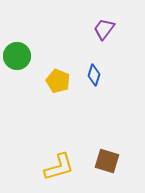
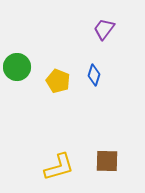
green circle: moved 11 px down
brown square: rotated 15 degrees counterclockwise
